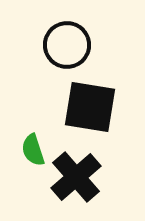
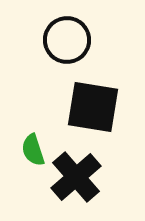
black circle: moved 5 px up
black square: moved 3 px right
